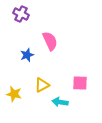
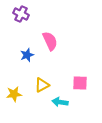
yellow star: rotated 21 degrees counterclockwise
